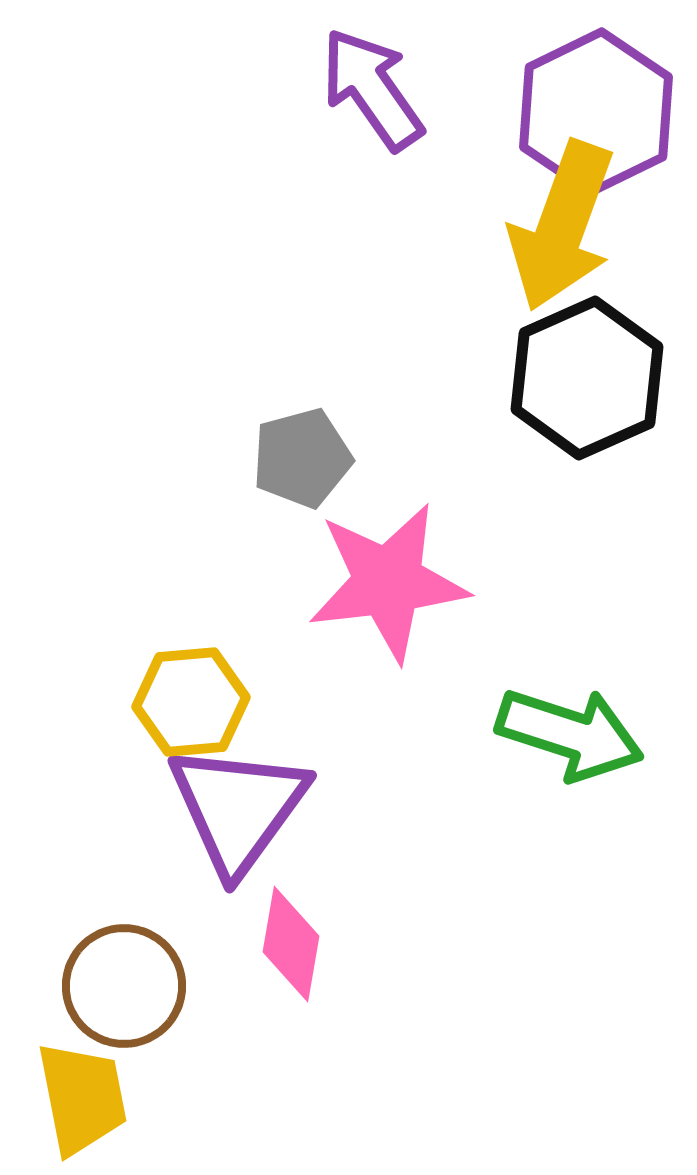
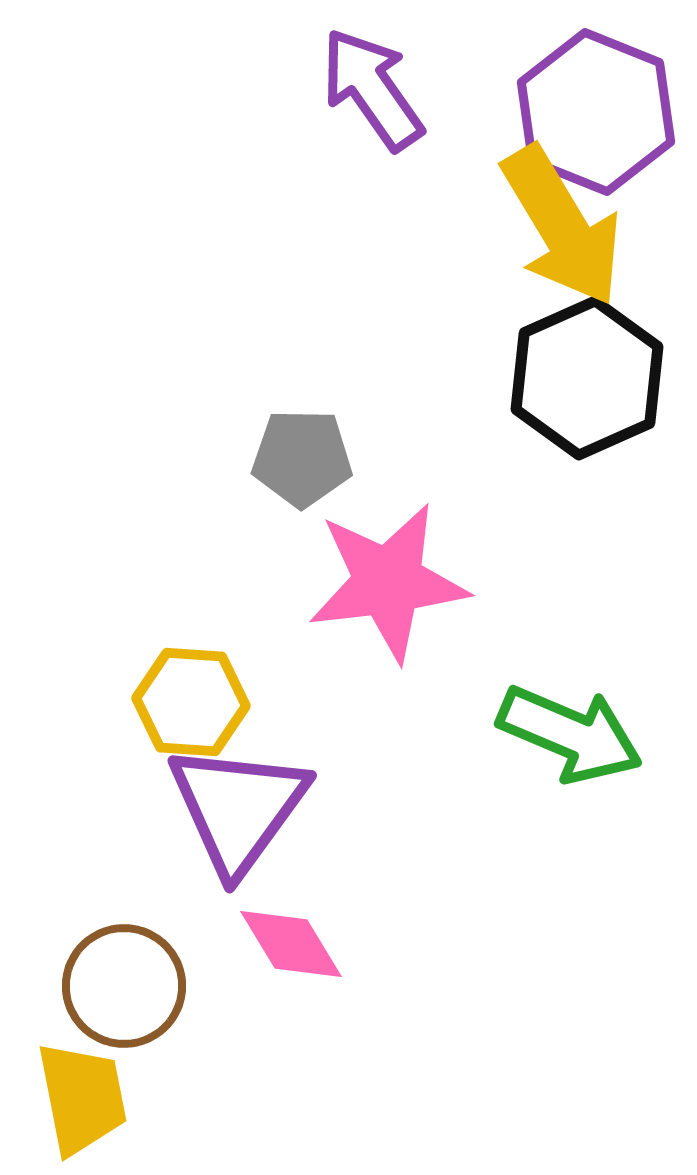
purple hexagon: rotated 12 degrees counterclockwise
yellow arrow: rotated 51 degrees counterclockwise
gray pentagon: rotated 16 degrees clockwise
yellow hexagon: rotated 9 degrees clockwise
green arrow: rotated 5 degrees clockwise
pink diamond: rotated 41 degrees counterclockwise
